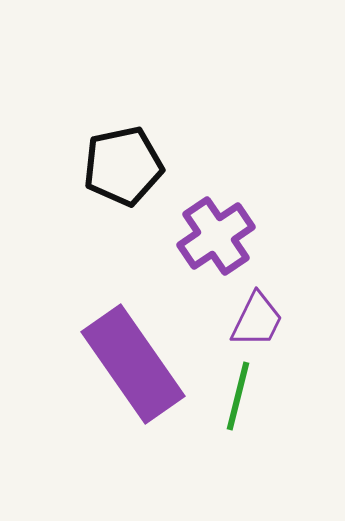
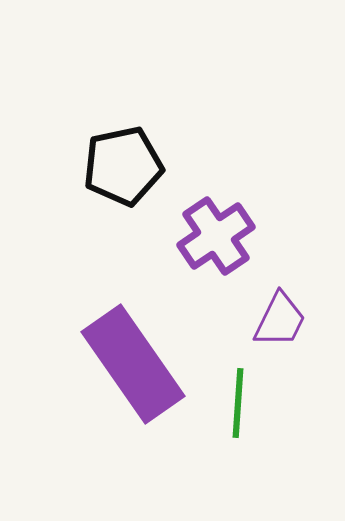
purple trapezoid: moved 23 px right
green line: moved 7 px down; rotated 10 degrees counterclockwise
